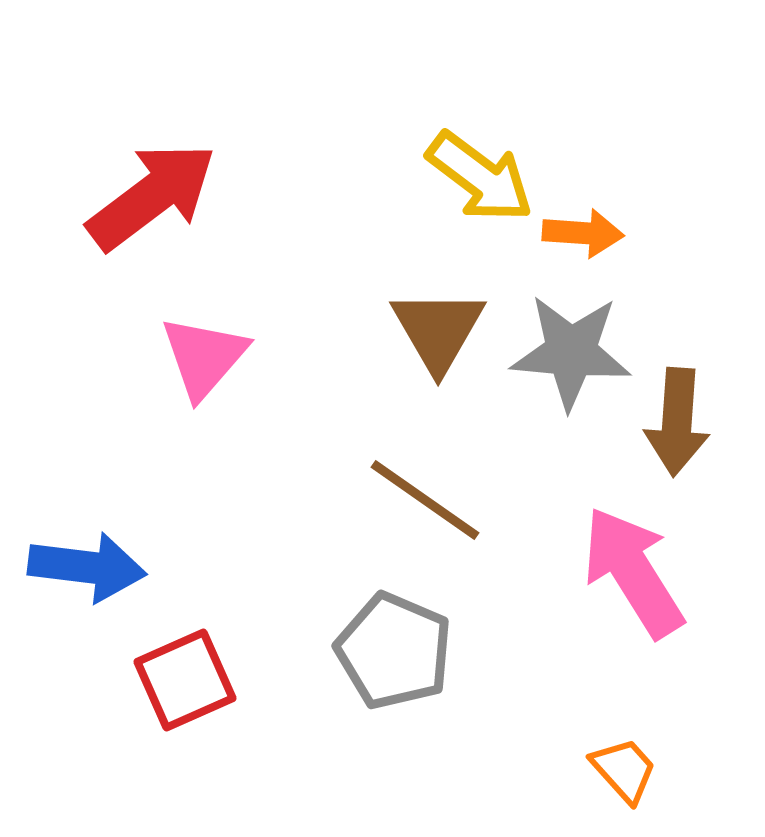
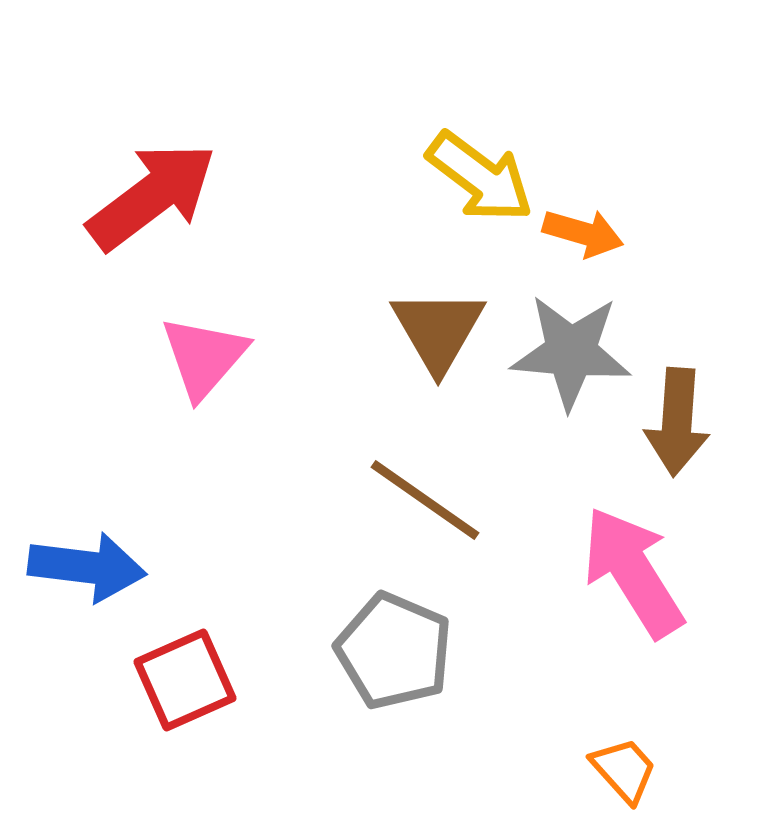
orange arrow: rotated 12 degrees clockwise
